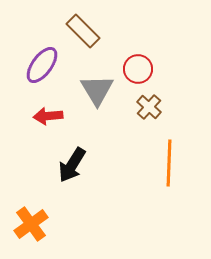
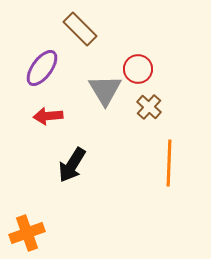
brown rectangle: moved 3 px left, 2 px up
purple ellipse: moved 3 px down
gray triangle: moved 8 px right
orange cross: moved 4 px left, 9 px down; rotated 16 degrees clockwise
